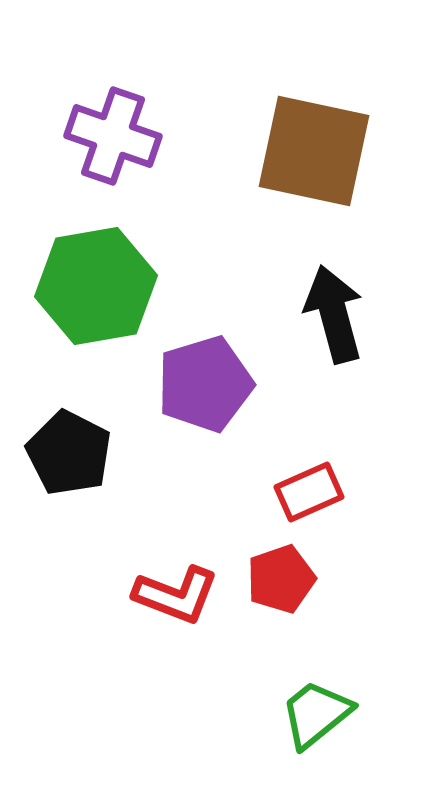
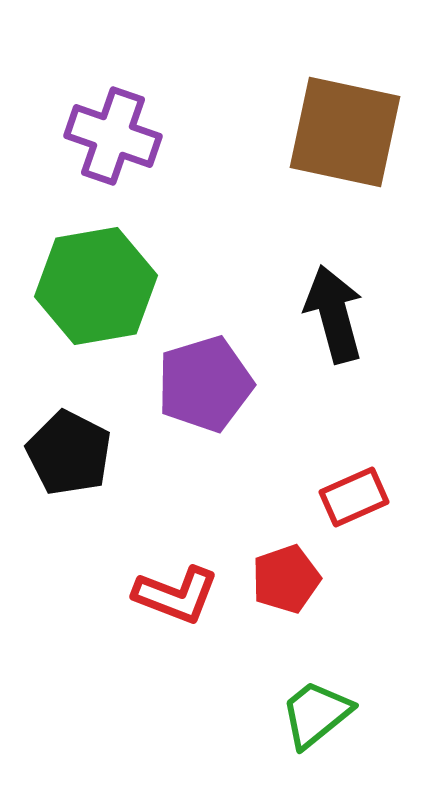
brown square: moved 31 px right, 19 px up
red rectangle: moved 45 px right, 5 px down
red pentagon: moved 5 px right
